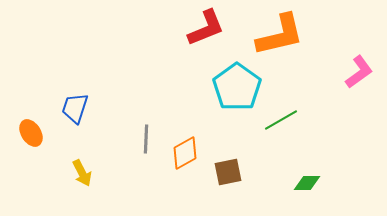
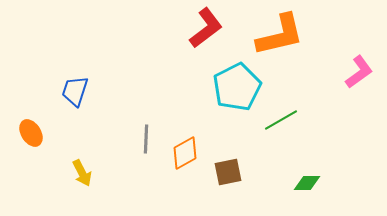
red L-shape: rotated 15 degrees counterclockwise
cyan pentagon: rotated 9 degrees clockwise
blue trapezoid: moved 17 px up
